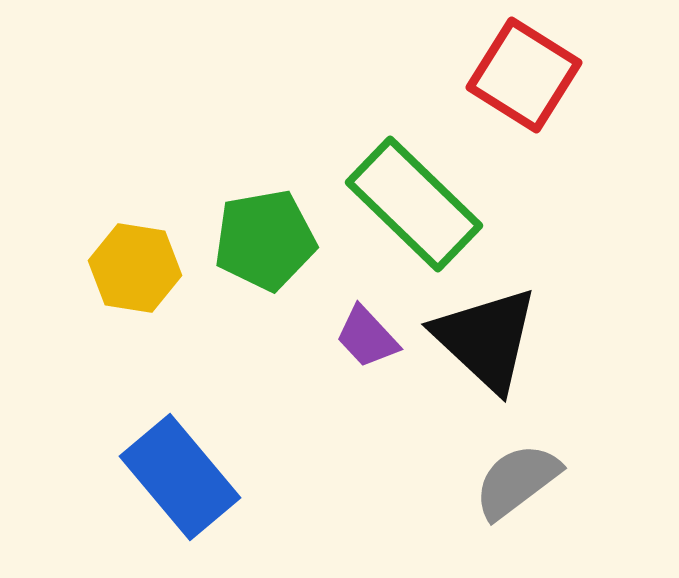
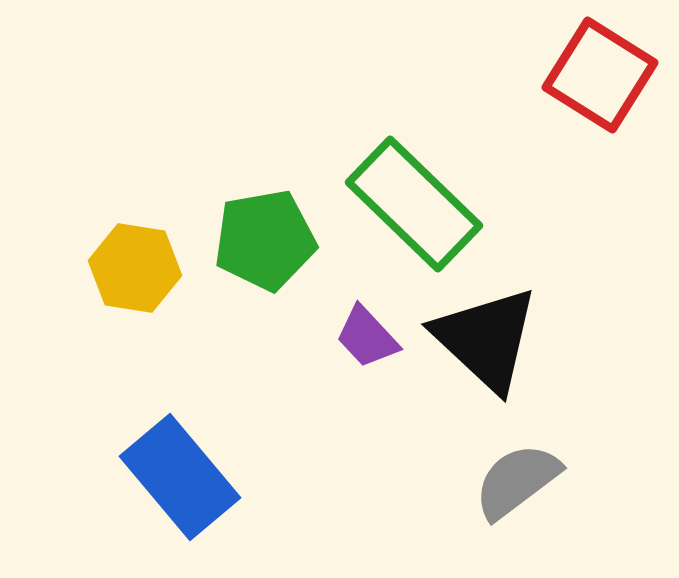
red square: moved 76 px right
